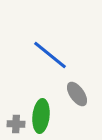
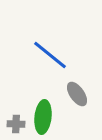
green ellipse: moved 2 px right, 1 px down
